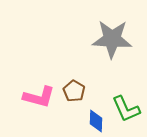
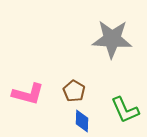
pink L-shape: moved 11 px left, 3 px up
green L-shape: moved 1 px left, 1 px down
blue diamond: moved 14 px left
